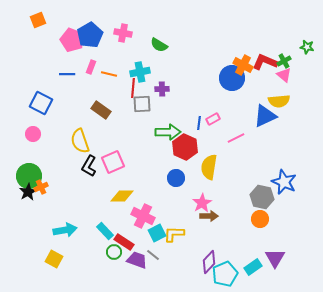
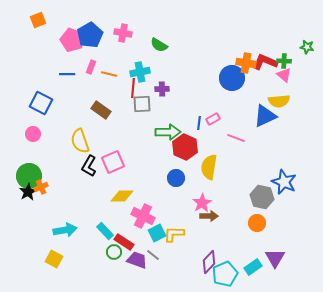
green cross at (284, 61): rotated 32 degrees clockwise
orange cross at (243, 65): moved 3 px right, 2 px up; rotated 18 degrees counterclockwise
pink line at (236, 138): rotated 48 degrees clockwise
orange circle at (260, 219): moved 3 px left, 4 px down
